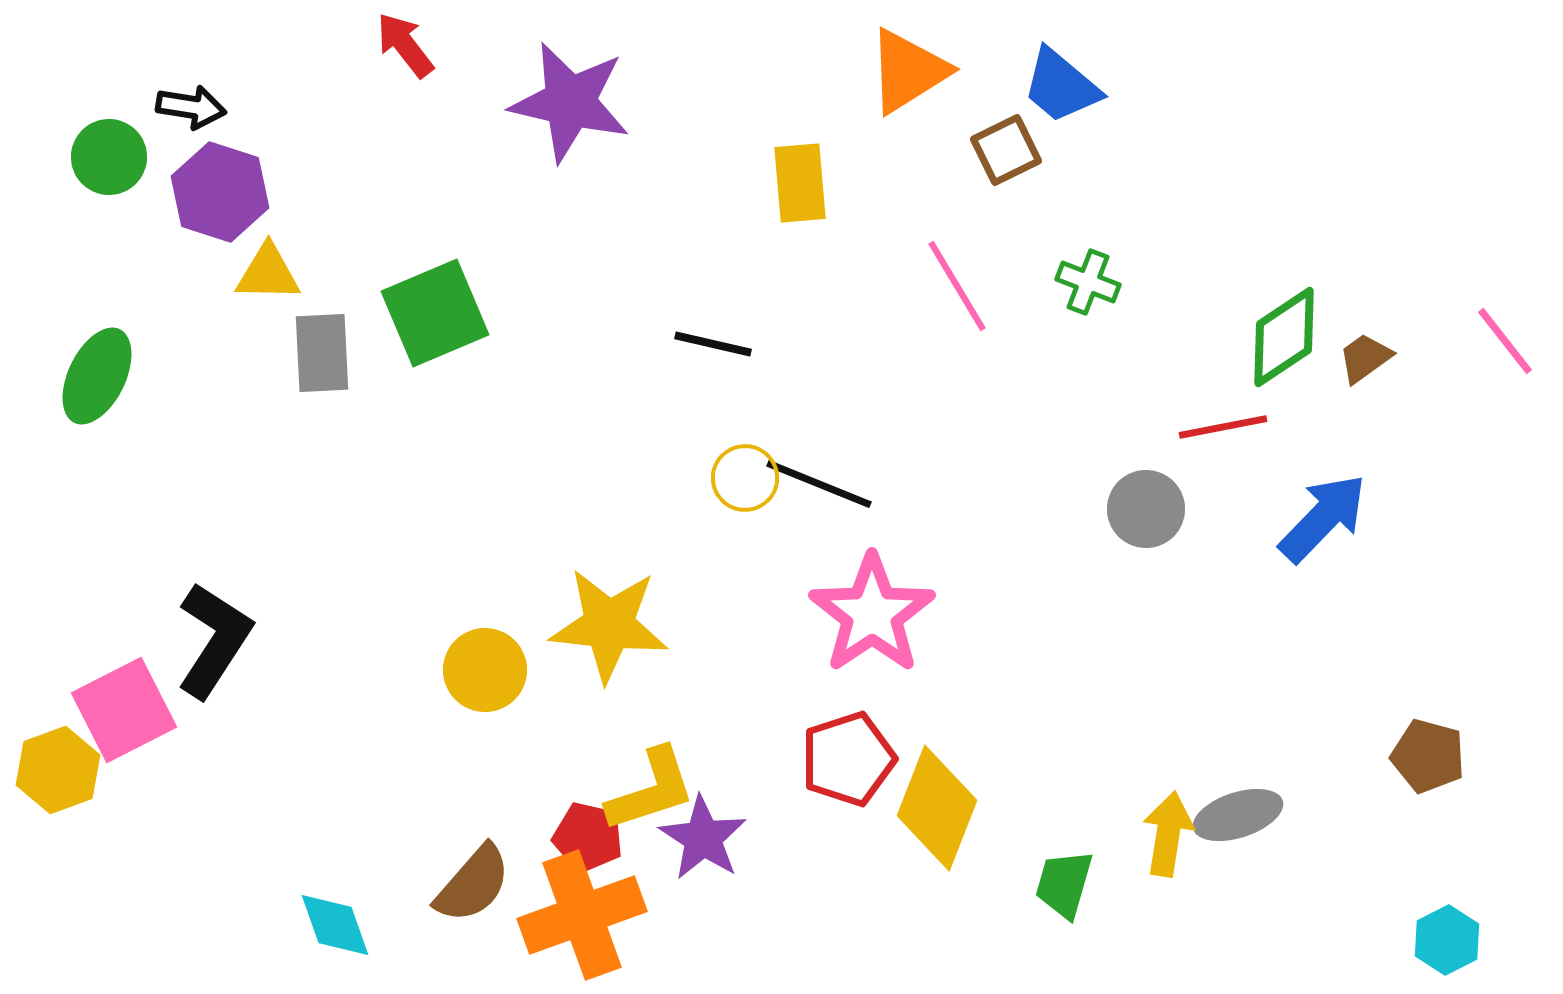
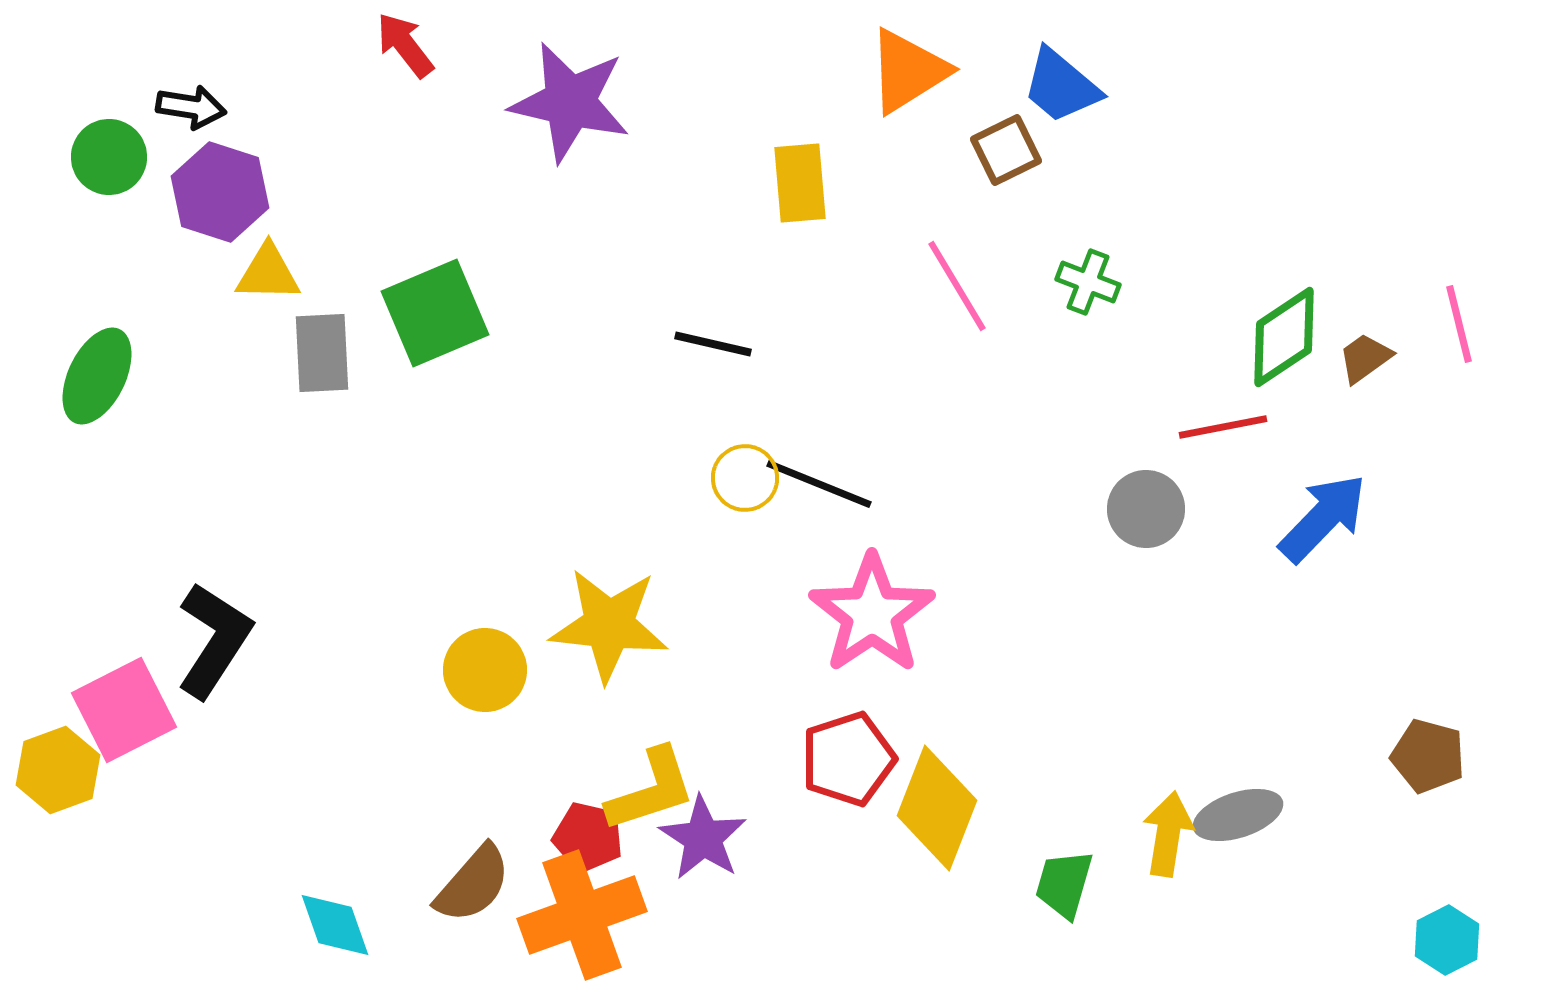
pink line at (1505, 341): moved 46 px left, 17 px up; rotated 24 degrees clockwise
